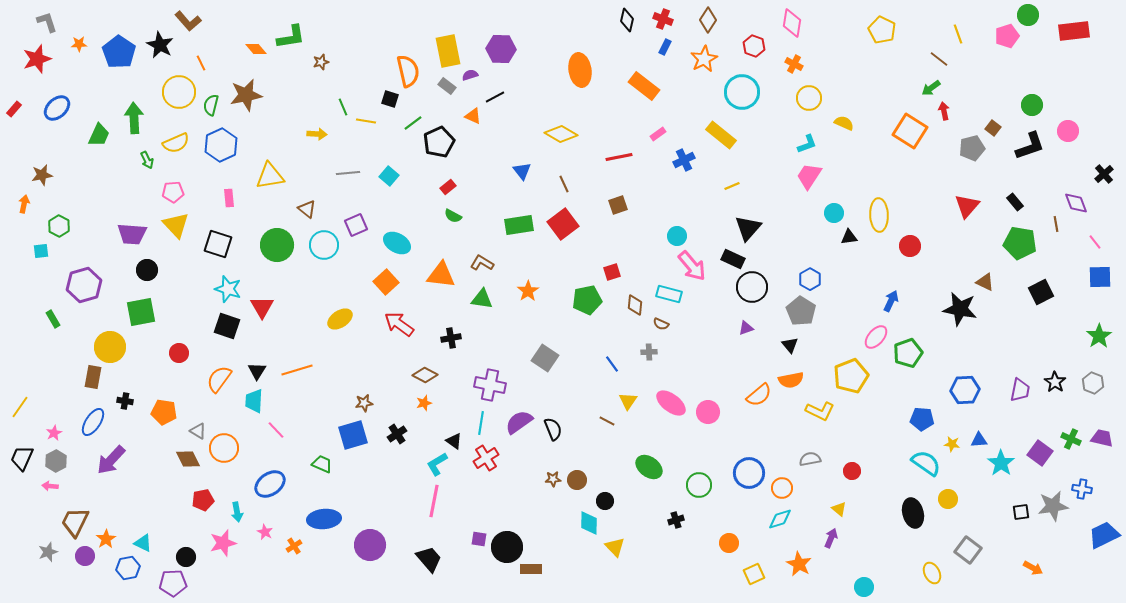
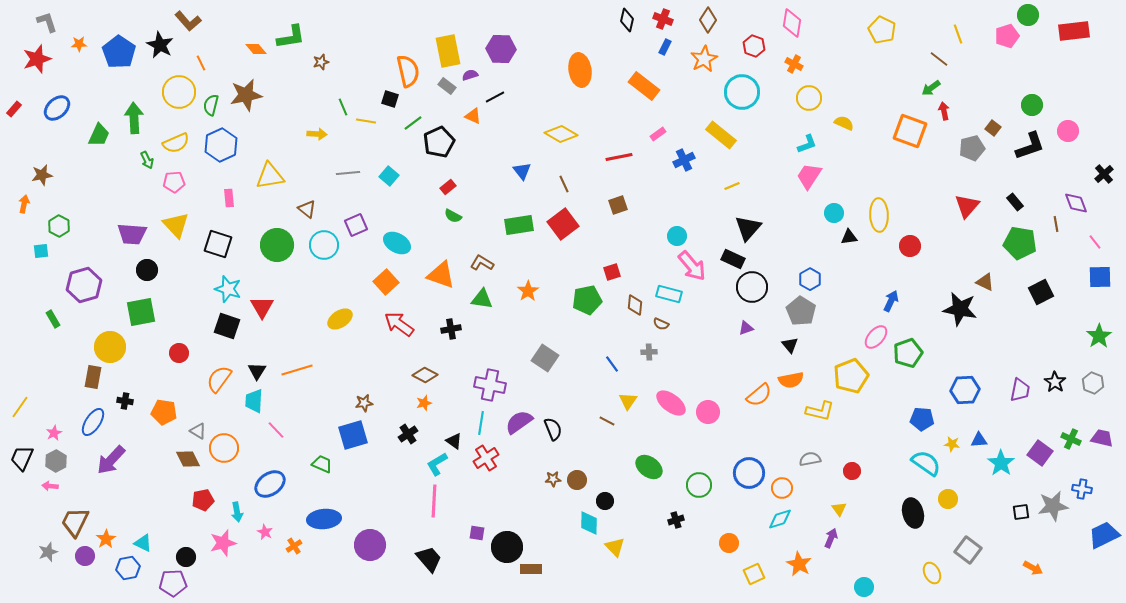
orange square at (910, 131): rotated 12 degrees counterclockwise
pink pentagon at (173, 192): moved 1 px right, 10 px up
orange triangle at (441, 275): rotated 12 degrees clockwise
black cross at (451, 338): moved 9 px up
yellow L-shape at (820, 411): rotated 12 degrees counterclockwise
black cross at (397, 434): moved 11 px right
pink line at (434, 501): rotated 8 degrees counterclockwise
yellow triangle at (839, 509): rotated 14 degrees clockwise
purple square at (479, 539): moved 2 px left, 6 px up
